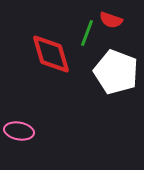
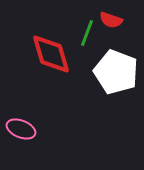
pink ellipse: moved 2 px right, 2 px up; rotated 12 degrees clockwise
